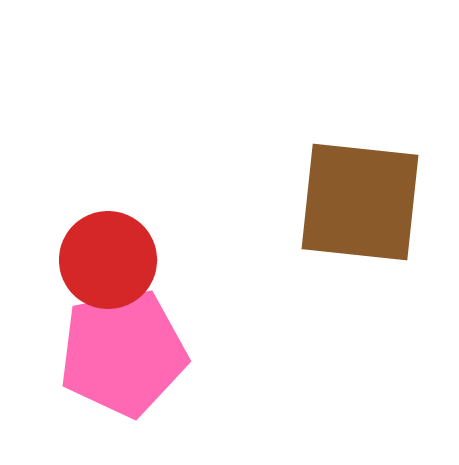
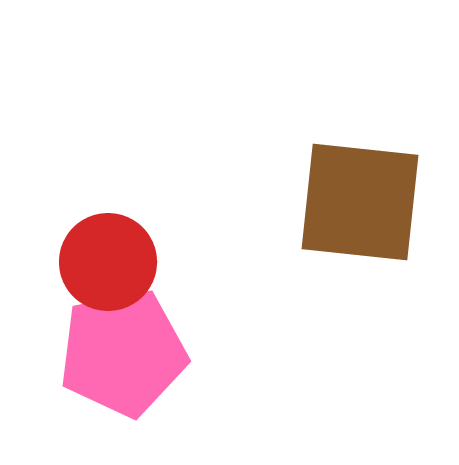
red circle: moved 2 px down
